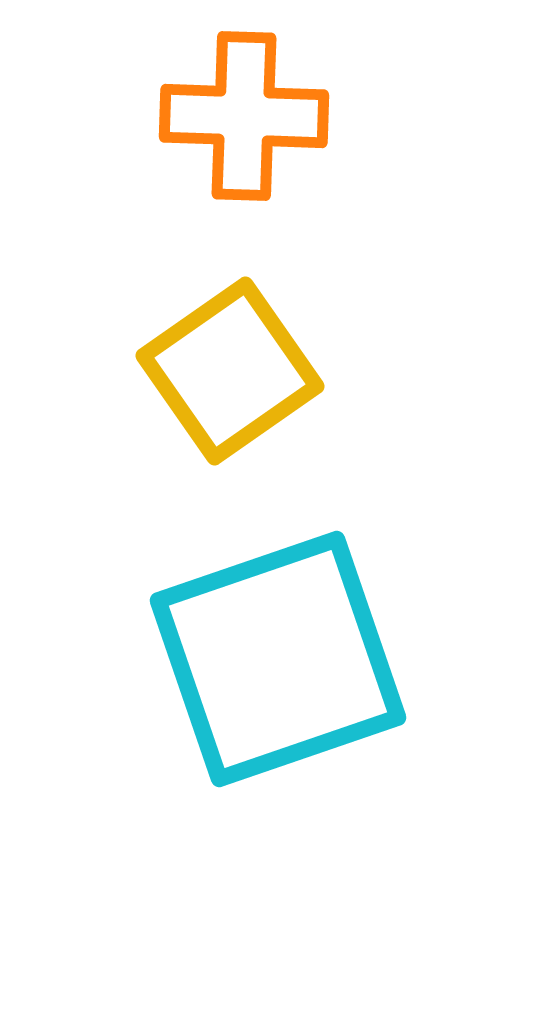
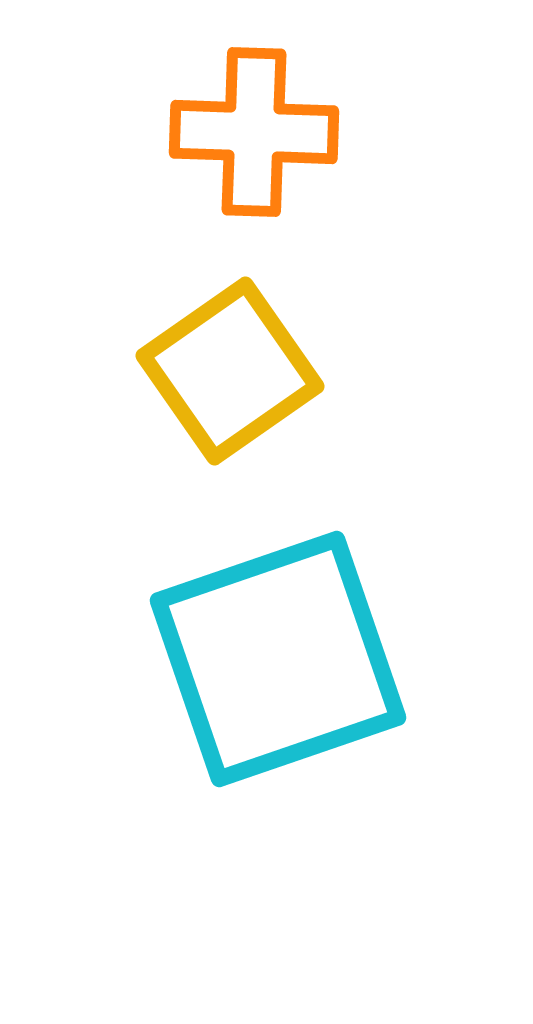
orange cross: moved 10 px right, 16 px down
